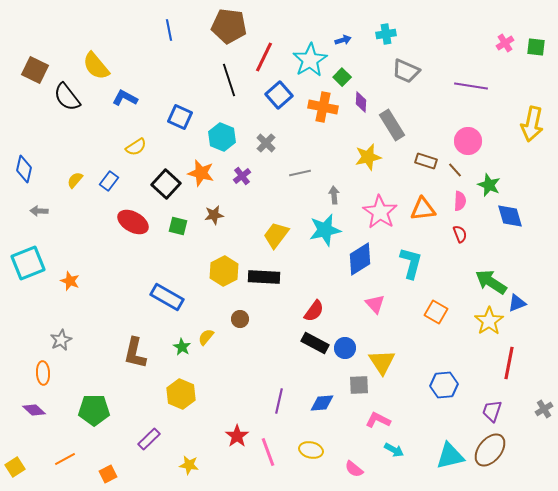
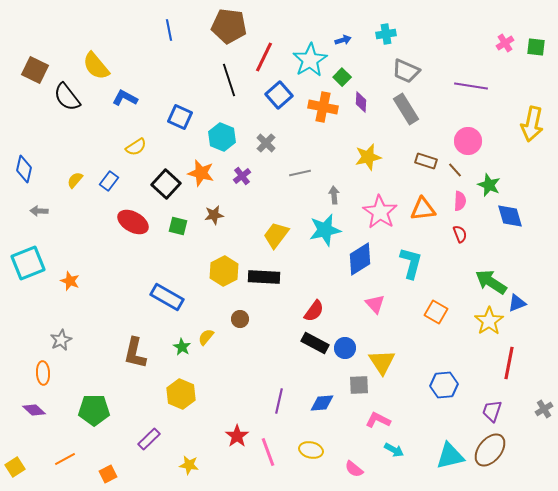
gray rectangle at (392, 125): moved 14 px right, 16 px up
